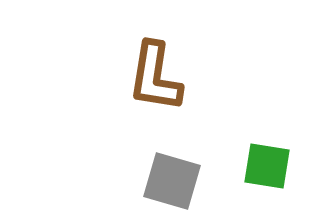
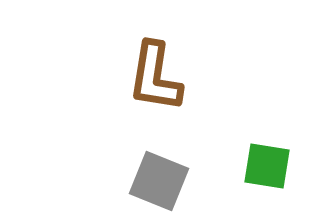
gray square: moved 13 px left; rotated 6 degrees clockwise
